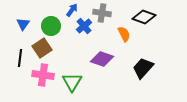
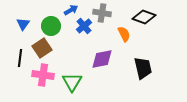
blue arrow: moved 1 px left; rotated 24 degrees clockwise
purple diamond: rotated 30 degrees counterclockwise
black trapezoid: rotated 125 degrees clockwise
